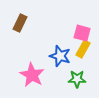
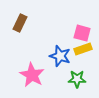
yellow rectangle: rotated 42 degrees clockwise
